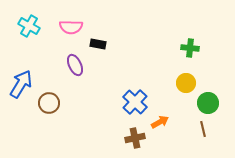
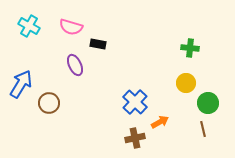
pink semicircle: rotated 15 degrees clockwise
